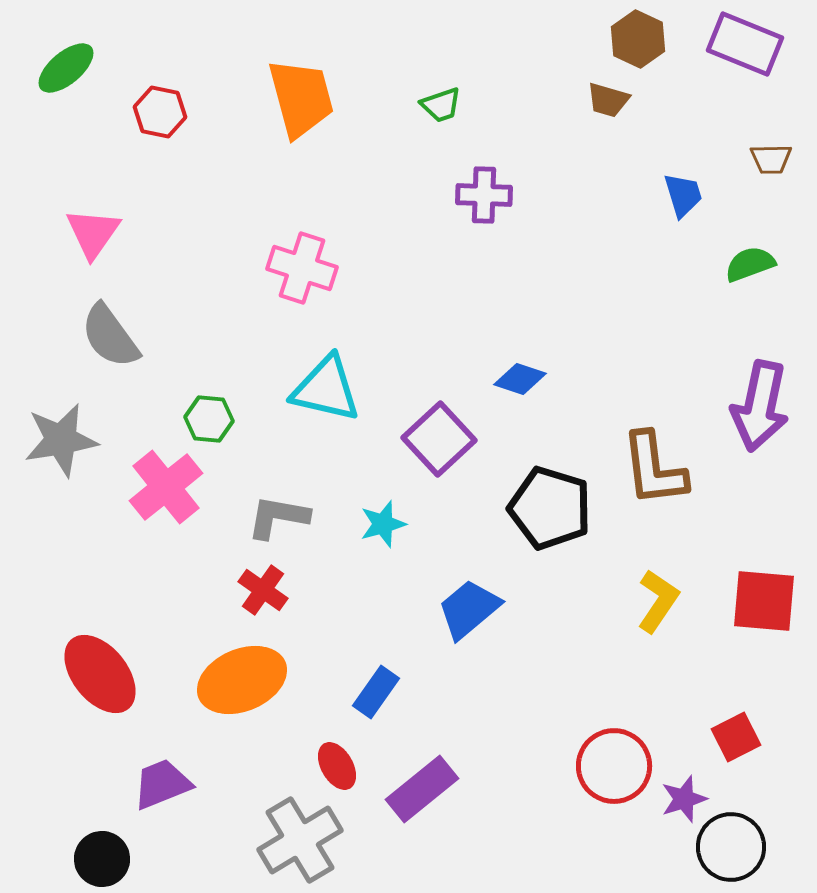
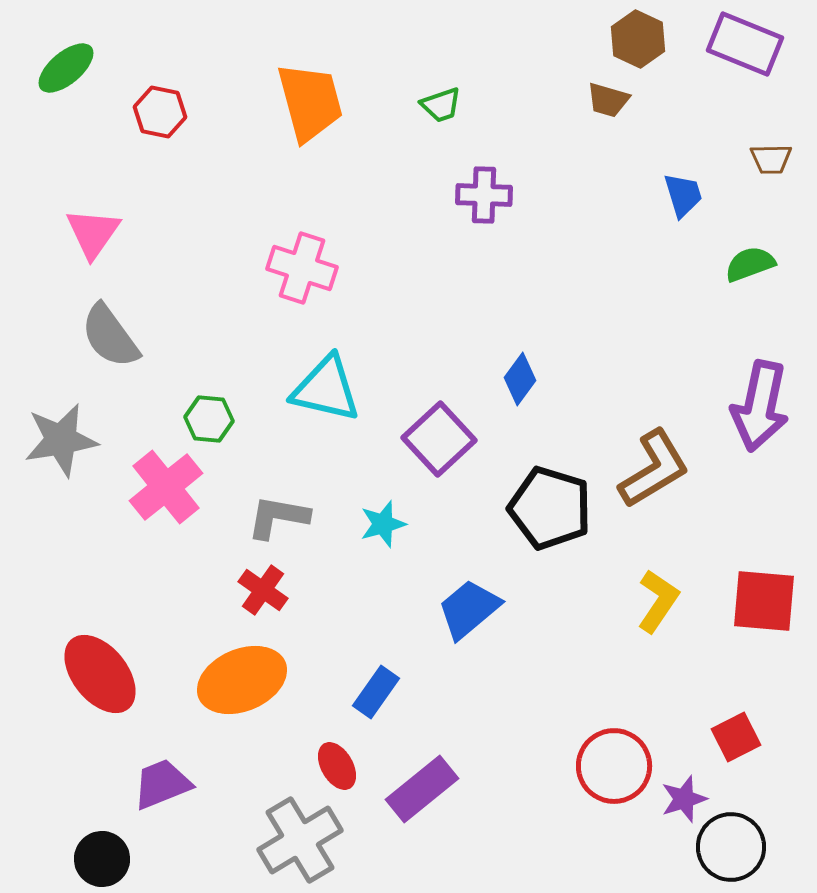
orange trapezoid at (301, 98): moved 9 px right, 4 px down
blue diamond at (520, 379): rotated 72 degrees counterclockwise
brown L-shape at (654, 469): rotated 114 degrees counterclockwise
